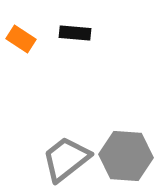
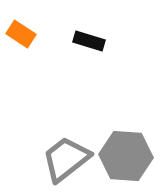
black rectangle: moved 14 px right, 8 px down; rotated 12 degrees clockwise
orange rectangle: moved 5 px up
